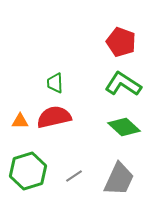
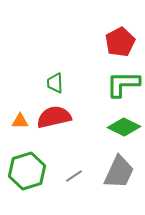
red pentagon: moved 1 px left; rotated 24 degrees clockwise
green L-shape: rotated 33 degrees counterclockwise
green diamond: rotated 16 degrees counterclockwise
green hexagon: moved 1 px left
gray trapezoid: moved 7 px up
